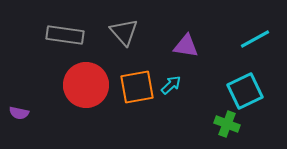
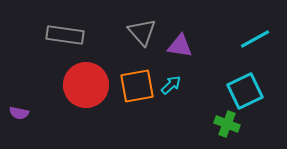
gray triangle: moved 18 px right
purple triangle: moved 6 px left
orange square: moved 1 px up
